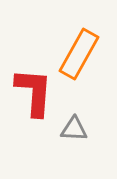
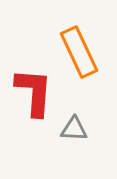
orange rectangle: moved 2 px up; rotated 54 degrees counterclockwise
